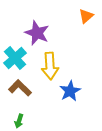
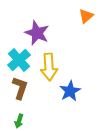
cyan cross: moved 4 px right, 2 px down
yellow arrow: moved 1 px left, 1 px down
brown L-shape: rotated 65 degrees clockwise
